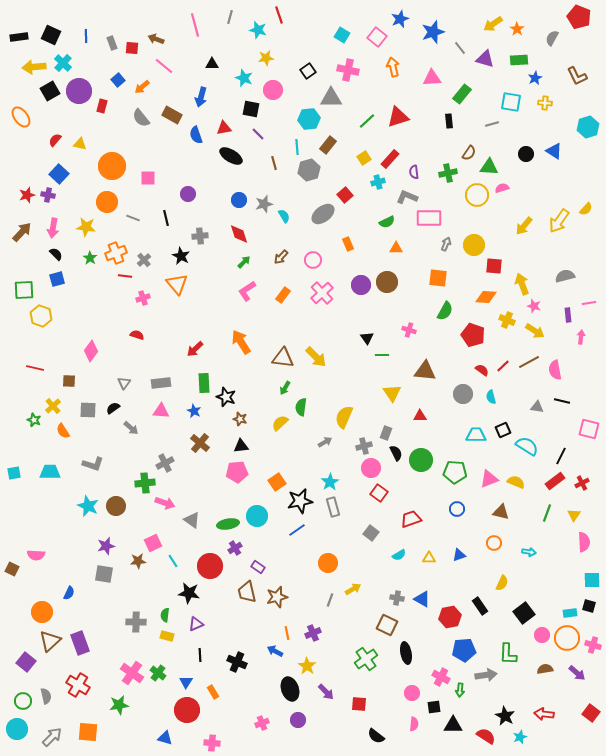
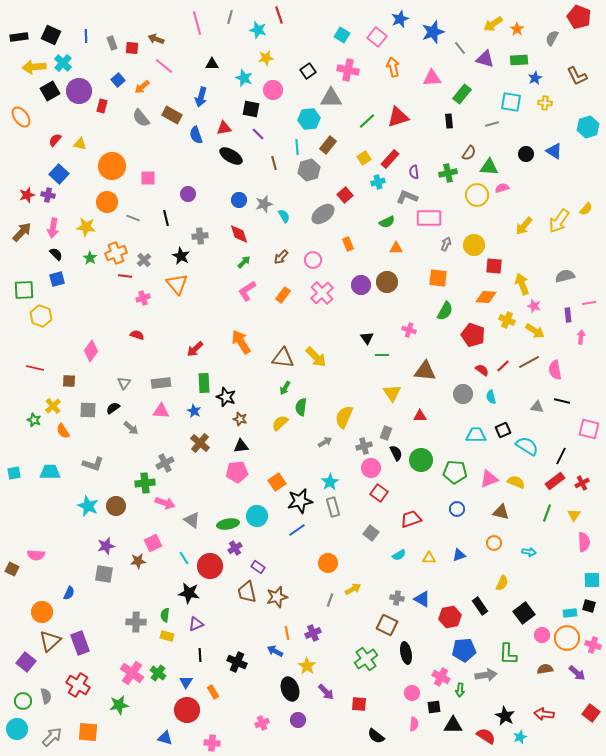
pink line at (195, 25): moved 2 px right, 2 px up
cyan line at (173, 561): moved 11 px right, 3 px up
